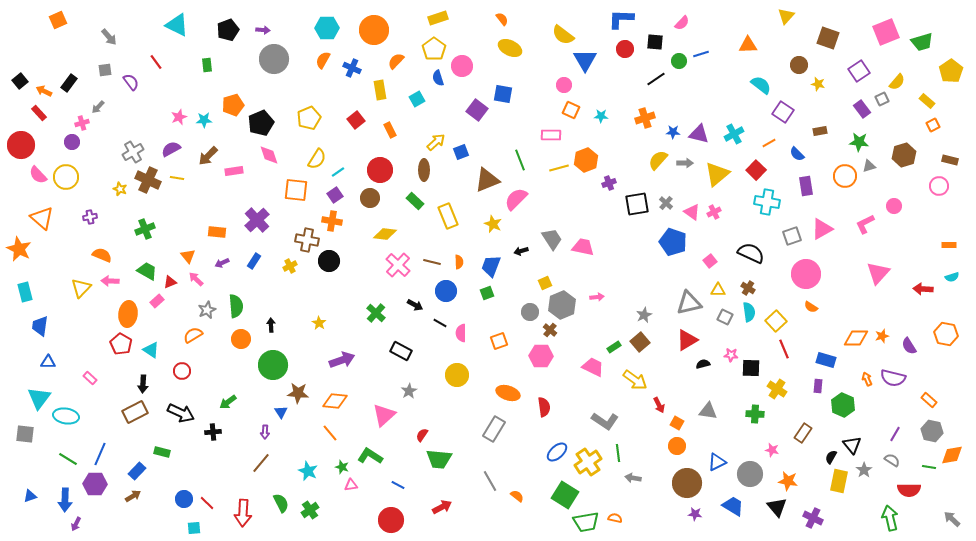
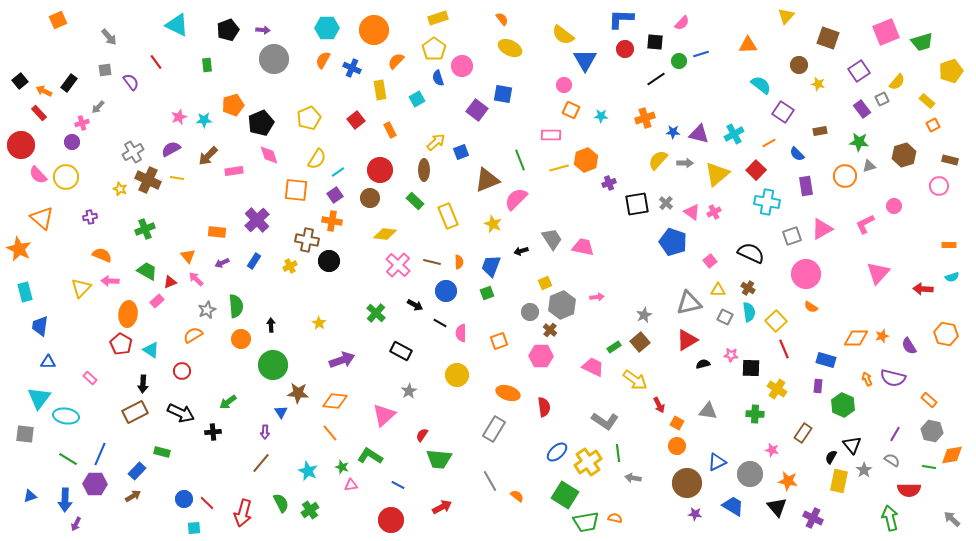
yellow pentagon at (951, 71): rotated 15 degrees clockwise
red arrow at (243, 513): rotated 12 degrees clockwise
